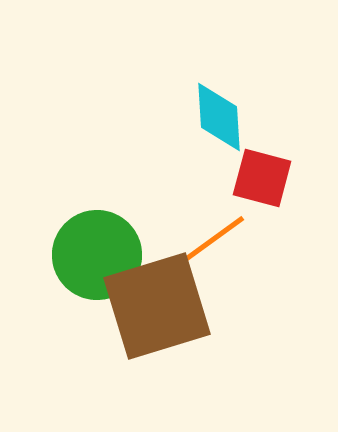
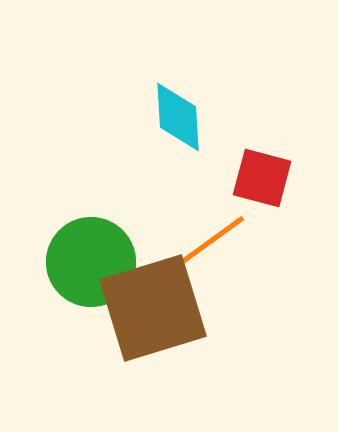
cyan diamond: moved 41 px left
green circle: moved 6 px left, 7 px down
brown square: moved 4 px left, 2 px down
